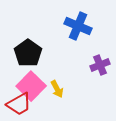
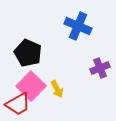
black pentagon: rotated 12 degrees counterclockwise
purple cross: moved 3 px down
red trapezoid: moved 1 px left
